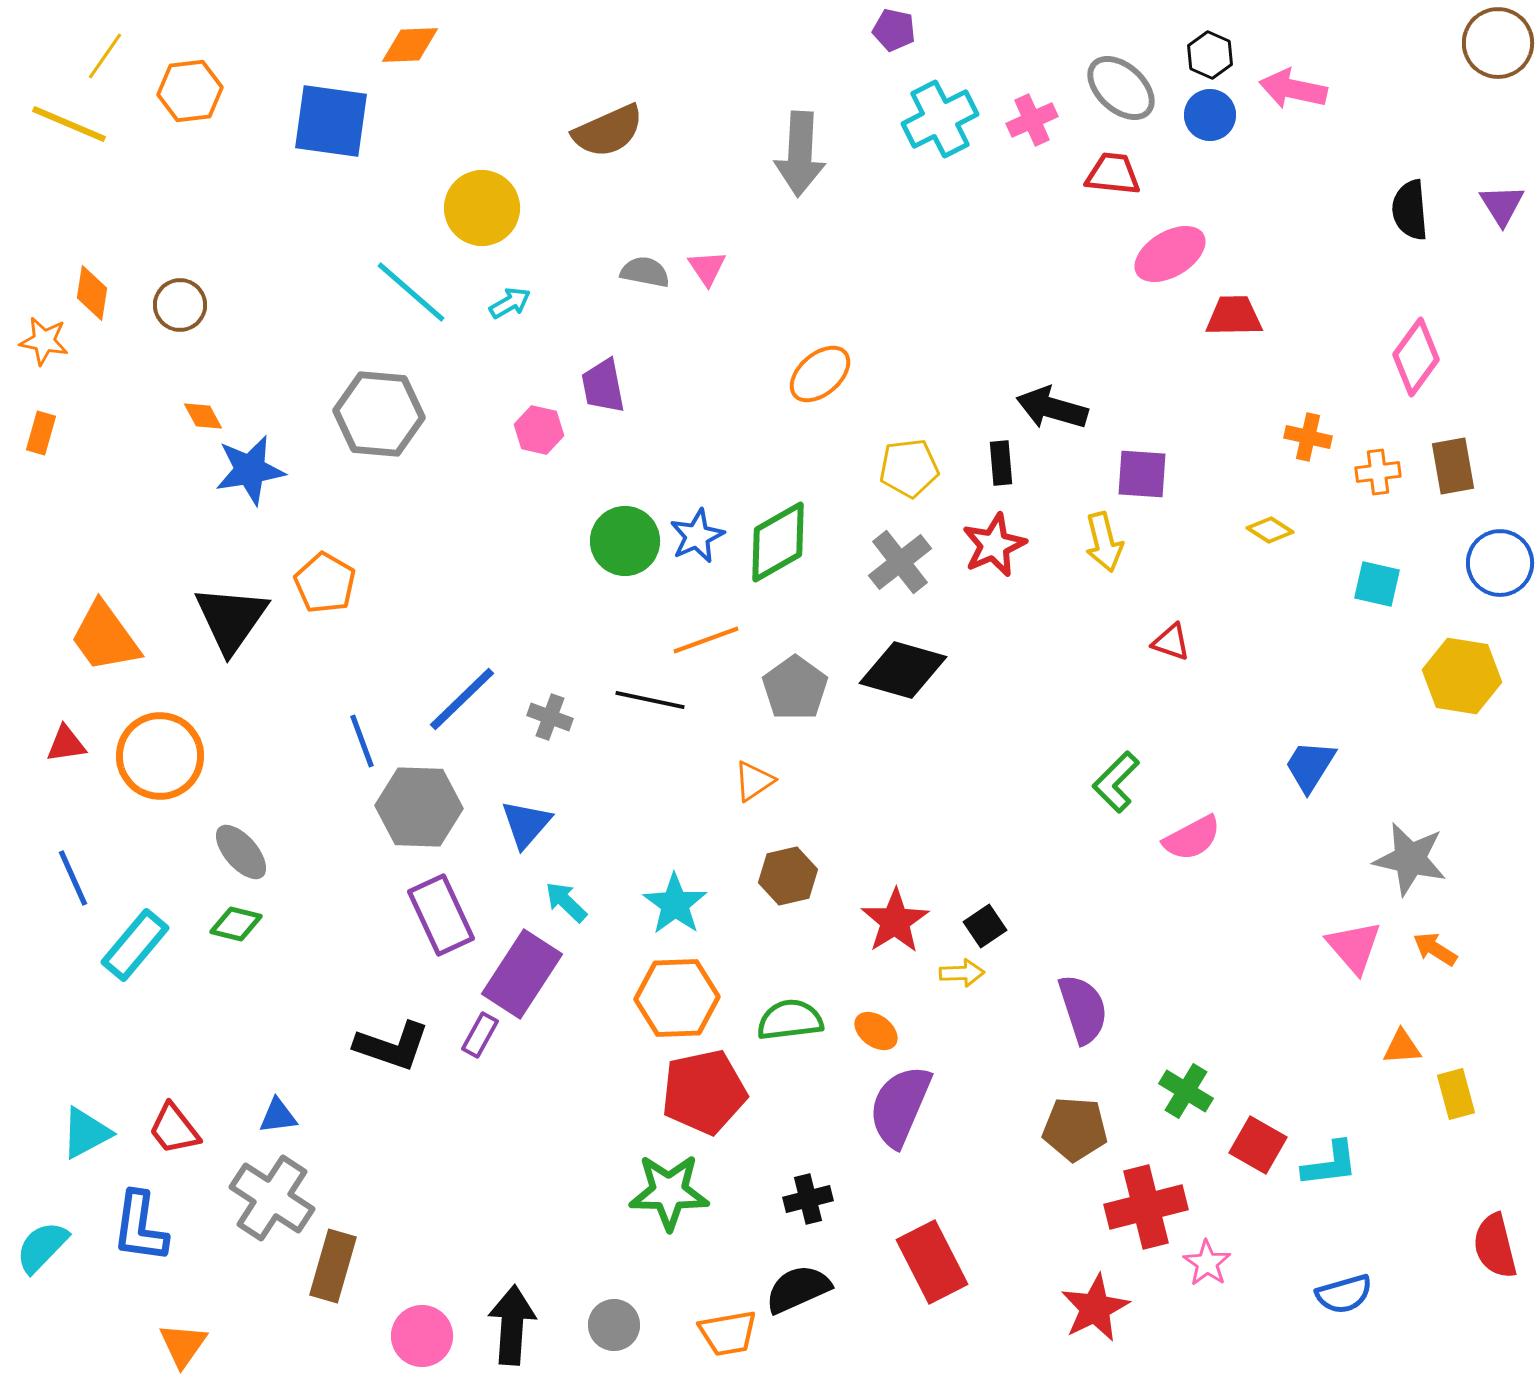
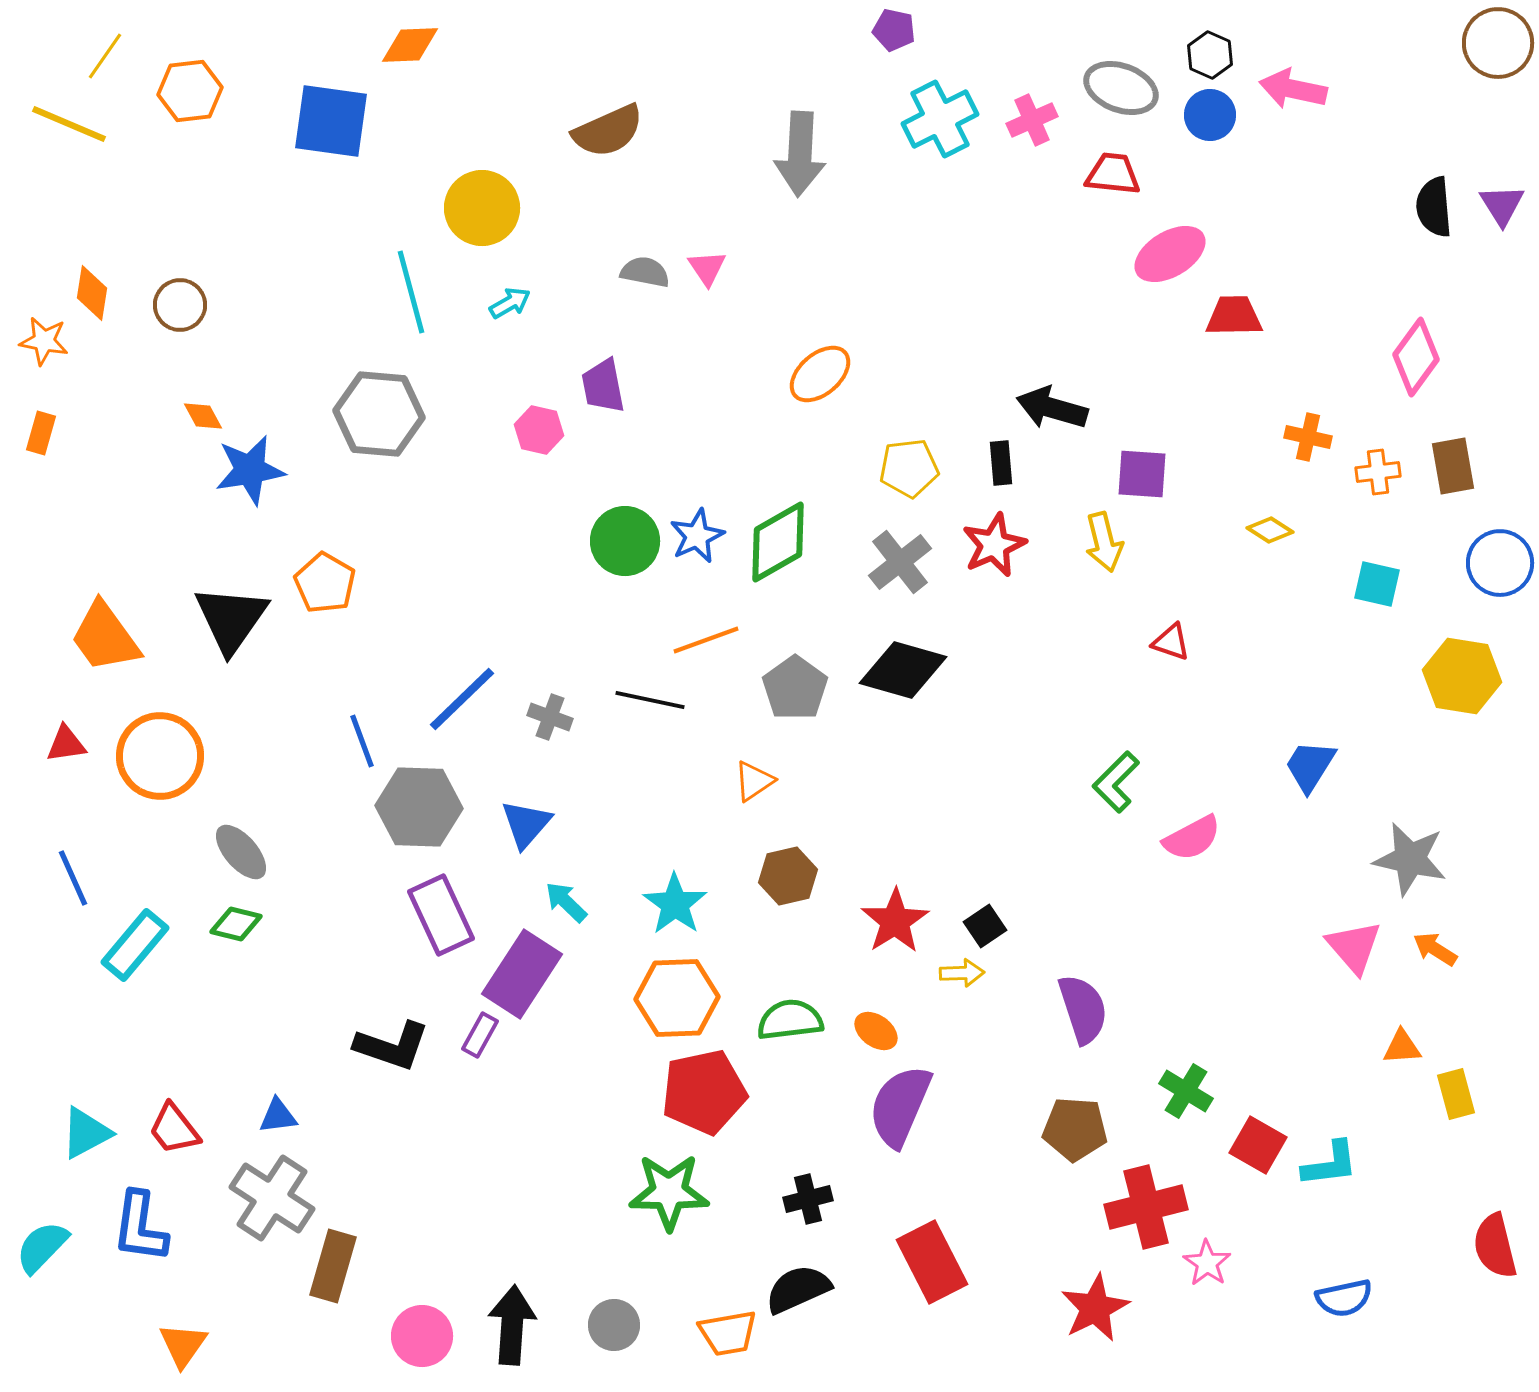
gray ellipse at (1121, 88): rotated 22 degrees counterclockwise
black semicircle at (1410, 210): moved 24 px right, 3 px up
cyan line at (411, 292): rotated 34 degrees clockwise
blue semicircle at (1344, 1294): moved 4 px down; rotated 4 degrees clockwise
